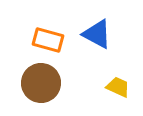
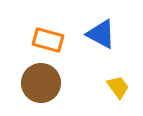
blue triangle: moved 4 px right
yellow trapezoid: rotated 30 degrees clockwise
